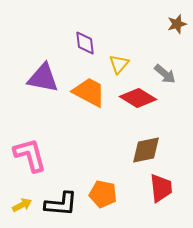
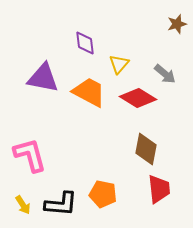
brown diamond: moved 1 px up; rotated 68 degrees counterclockwise
red trapezoid: moved 2 px left, 1 px down
yellow arrow: moved 1 px right; rotated 84 degrees clockwise
